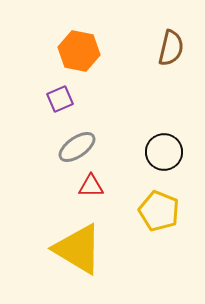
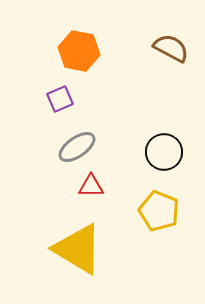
brown semicircle: rotated 75 degrees counterclockwise
